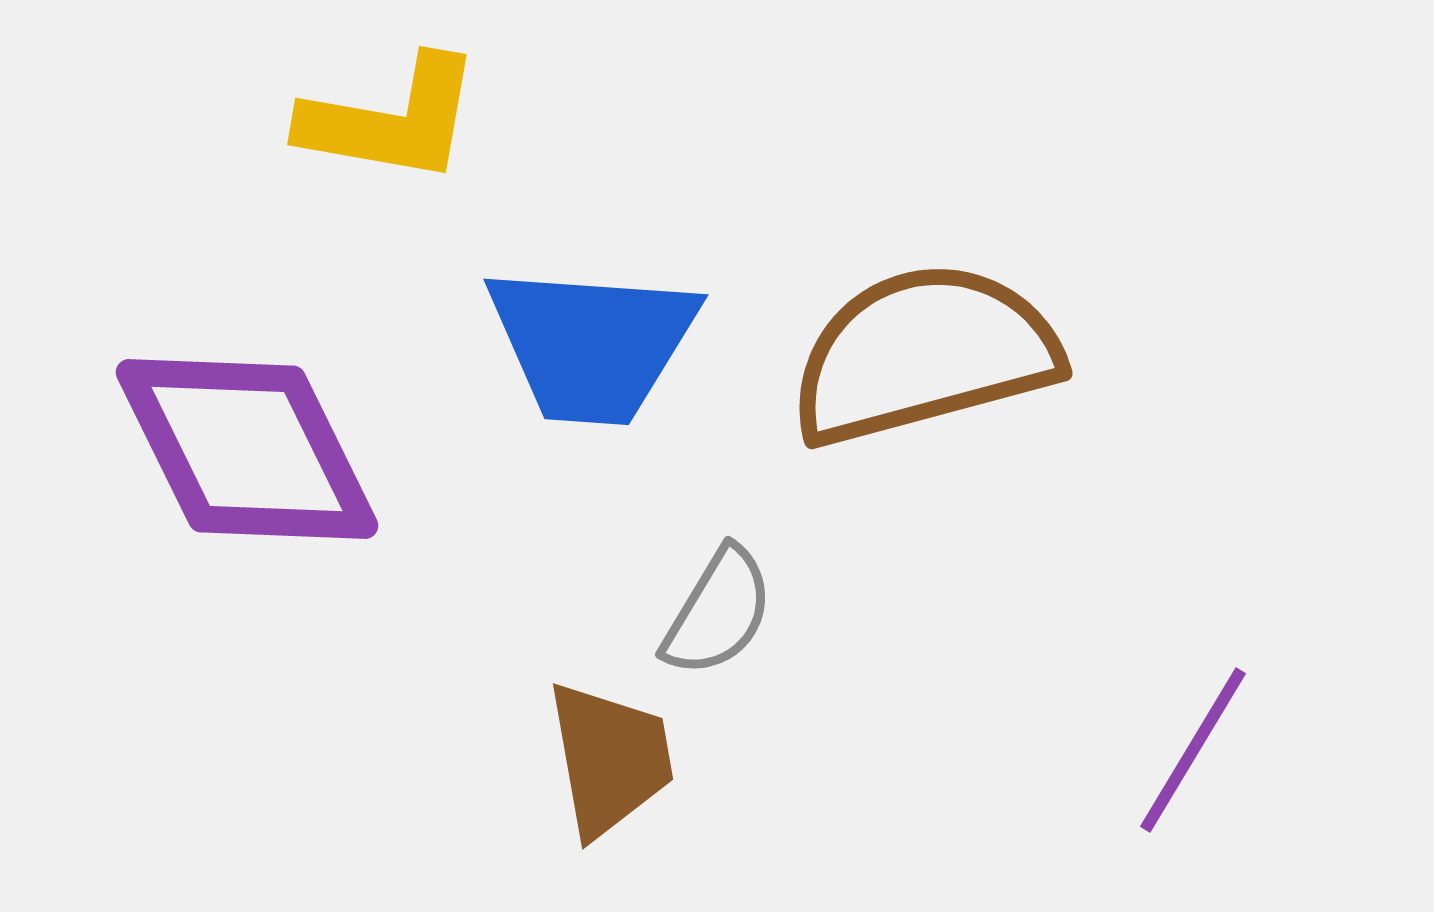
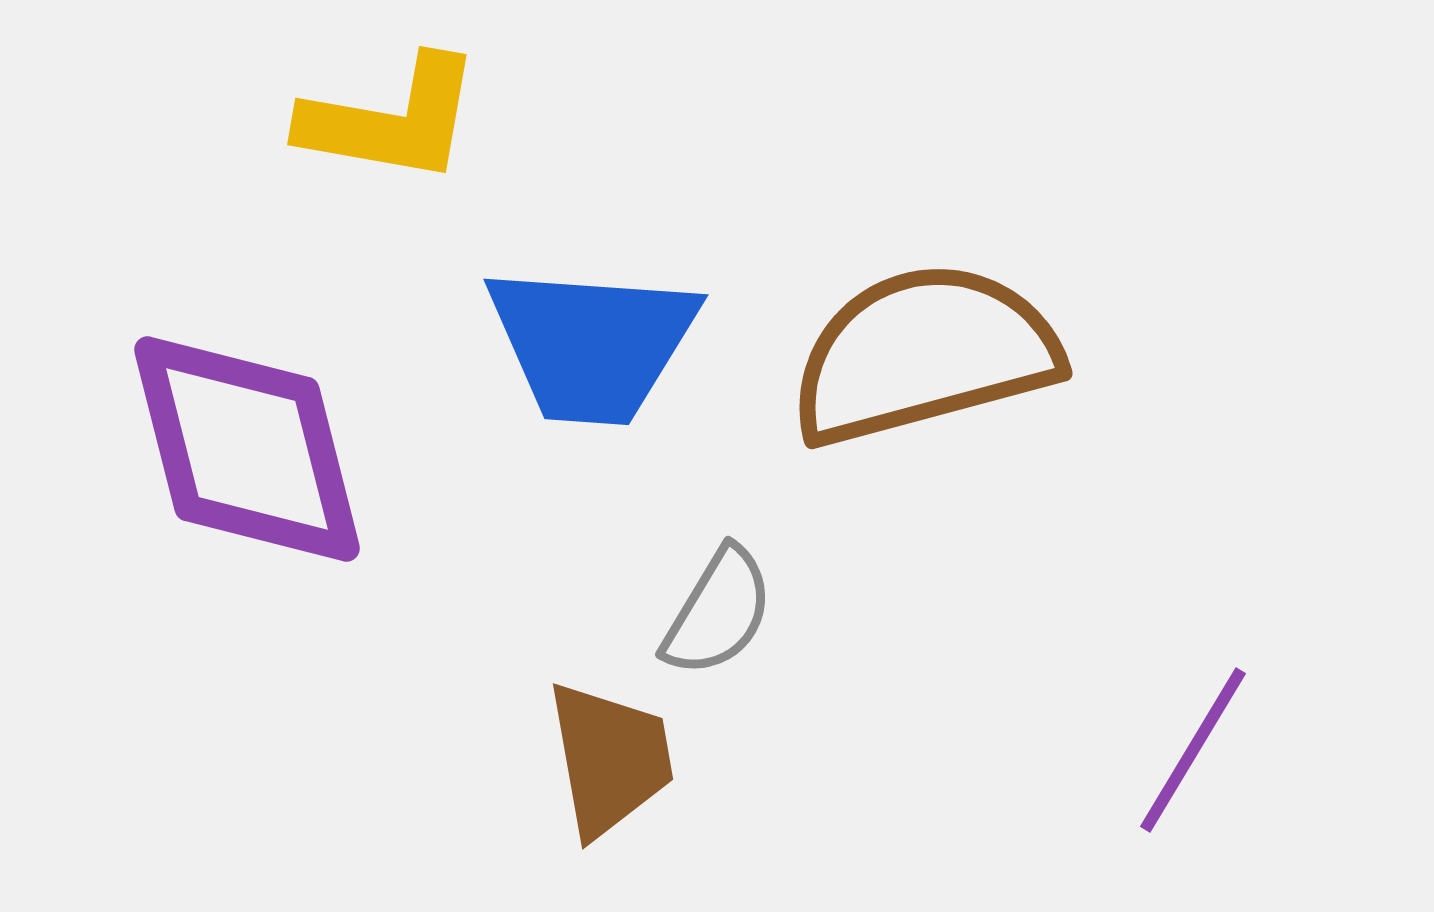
purple diamond: rotated 12 degrees clockwise
